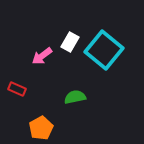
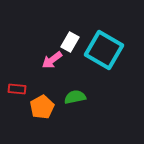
cyan square: rotated 9 degrees counterclockwise
pink arrow: moved 10 px right, 4 px down
red rectangle: rotated 18 degrees counterclockwise
orange pentagon: moved 1 px right, 21 px up
